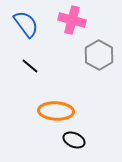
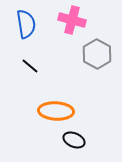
blue semicircle: rotated 28 degrees clockwise
gray hexagon: moved 2 px left, 1 px up
